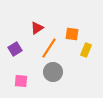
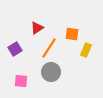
gray circle: moved 2 px left
